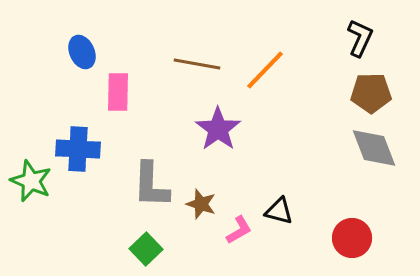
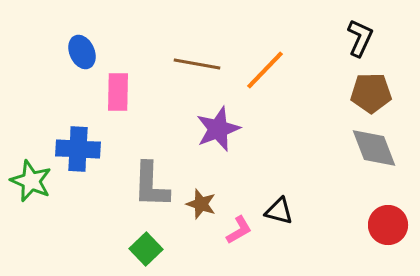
purple star: rotated 15 degrees clockwise
red circle: moved 36 px right, 13 px up
